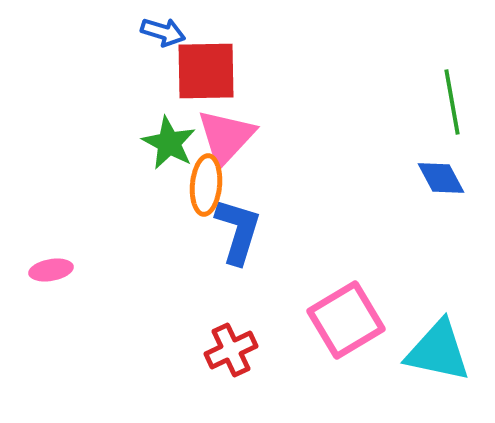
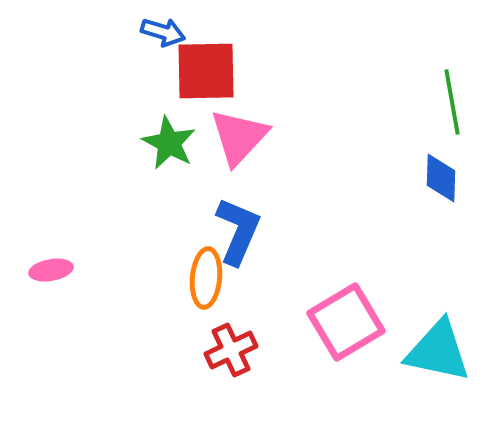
pink triangle: moved 13 px right
blue diamond: rotated 30 degrees clockwise
orange ellipse: moved 93 px down
blue L-shape: rotated 6 degrees clockwise
pink square: moved 2 px down
